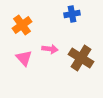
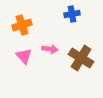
orange cross: rotated 18 degrees clockwise
pink triangle: moved 2 px up
